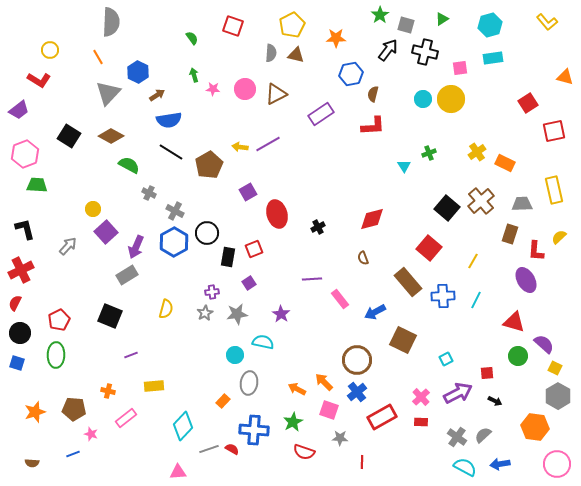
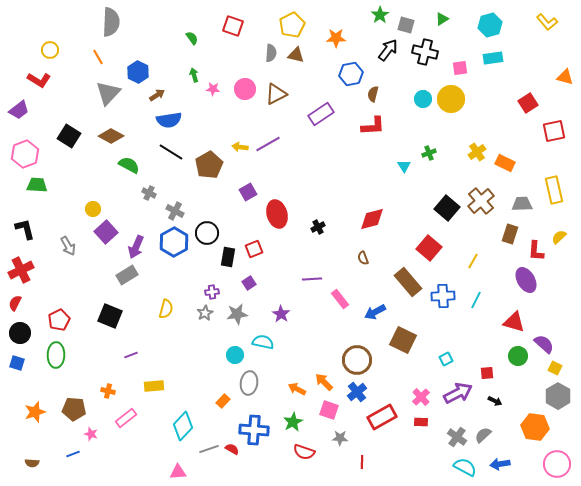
gray arrow at (68, 246): rotated 108 degrees clockwise
